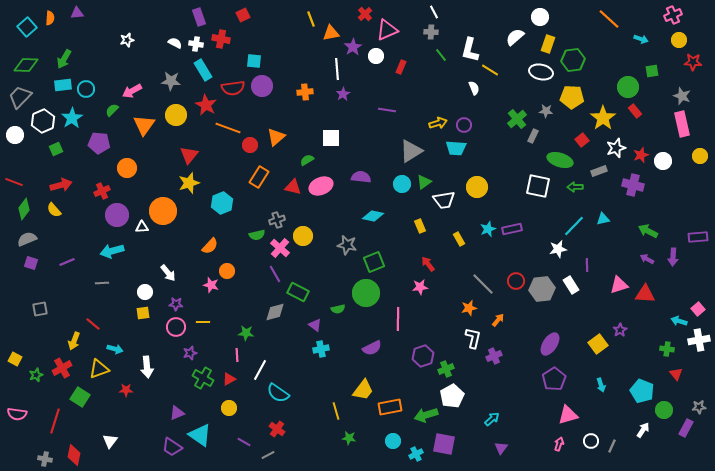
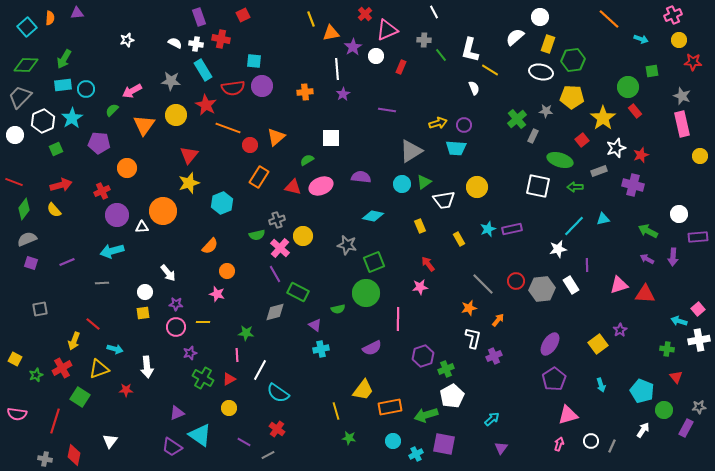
gray cross at (431, 32): moved 7 px left, 8 px down
white circle at (663, 161): moved 16 px right, 53 px down
pink star at (211, 285): moved 6 px right, 9 px down
red triangle at (676, 374): moved 3 px down
